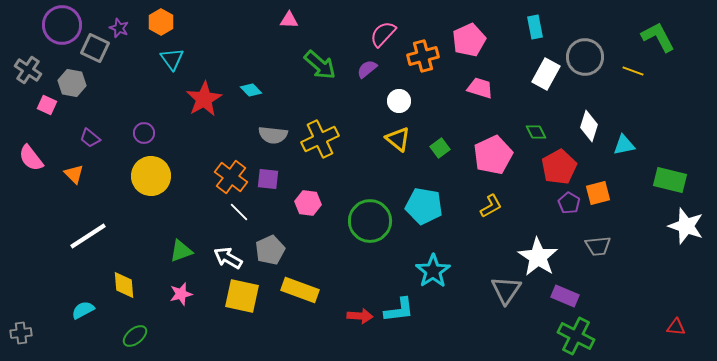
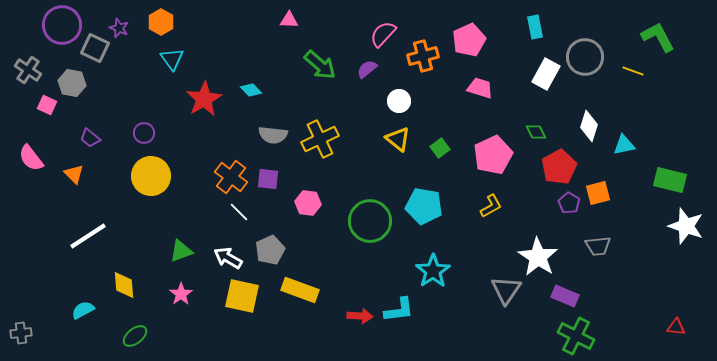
pink star at (181, 294): rotated 20 degrees counterclockwise
